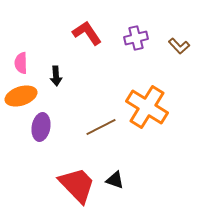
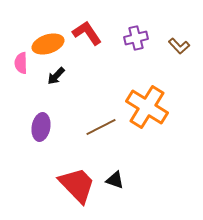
black arrow: rotated 48 degrees clockwise
orange ellipse: moved 27 px right, 52 px up
